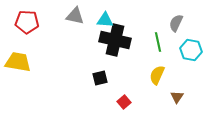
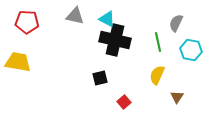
cyan triangle: moved 2 px right, 1 px up; rotated 24 degrees clockwise
